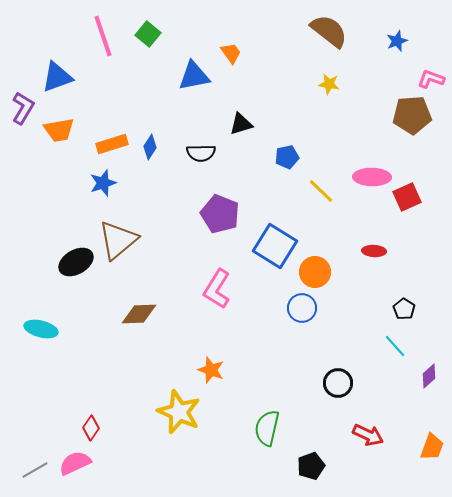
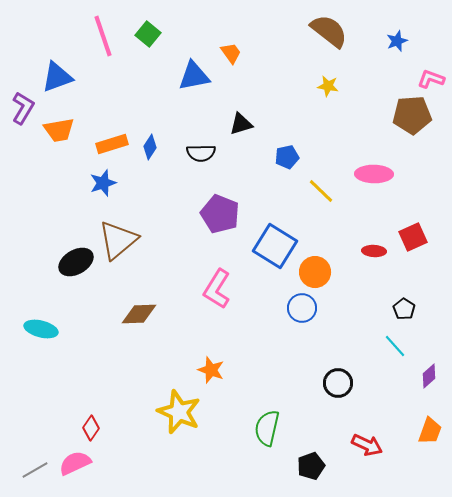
yellow star at (329, 84): moved 1 px left, 2 px down
pink ellipse at (372, 177): moved 2 px right, 3 px up
red square at (407, 197): moved 6 px right, 40 px down
red arrow at (368, 435): moved 1 px left, 10 px down
orange trapezoid at (432, 447): moved 2 px left, 16 px up
